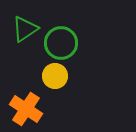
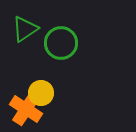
yellow circle: moved 14 px left, 17 px down
